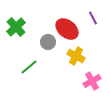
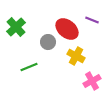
purple line: moved 1 px left, 2 px down; rotated 40 degrees counterclockwise
green line: rotated 18 degrees clockwise
